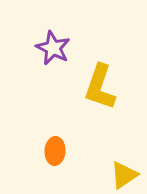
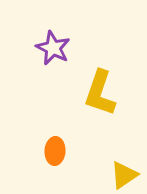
yellow L-shape: moved 6 px down
